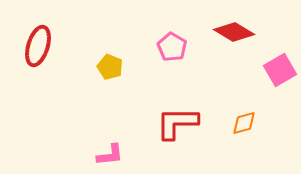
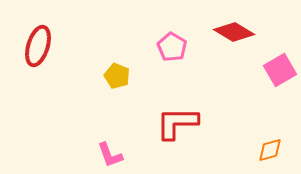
yellow pentagon: moved 7 px right, 9 px down
orange diamond: moved 26 px right, 27 px down
pink L-shape: rotated 76 degrees clockwise
